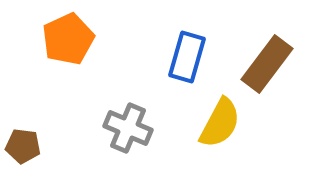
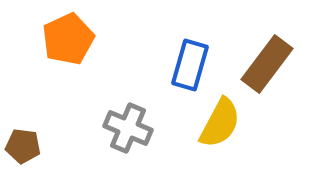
blue rectangle: moved 3 px right, 8 px down
